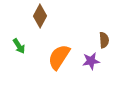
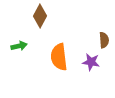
green arrow: rotated 70 degrees counterclockwise
orange semicircle: rotated 40 degrees counterclockwise
purple star: moved 1 px down; rotated 18 degrees clockwise
